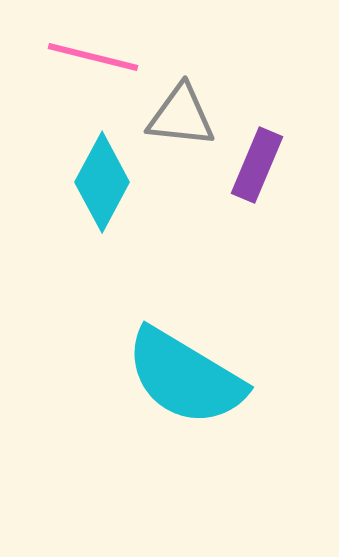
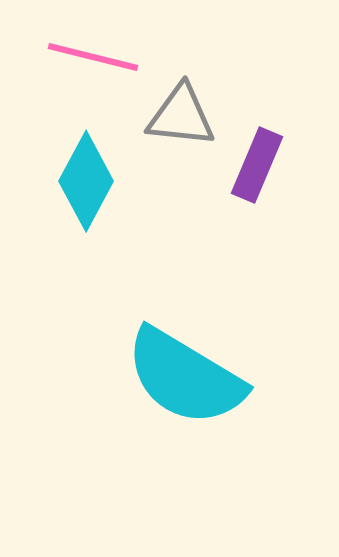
cyan diamond: moved 16 px left, 1 px up
